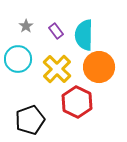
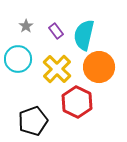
cyan semicircle: rotated 12 degrees clockwise
black pentagon: moved 3 px right, 1 px down
